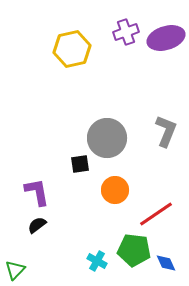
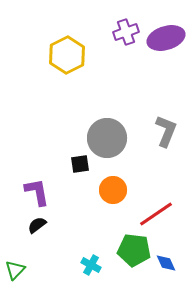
yellow hexagon: moved 5 px left, 6 px down; rotated 15 degrees counterclockwise
orange circle: moved 2 px left
cyan cross: moved 6 px left, 4 px down
